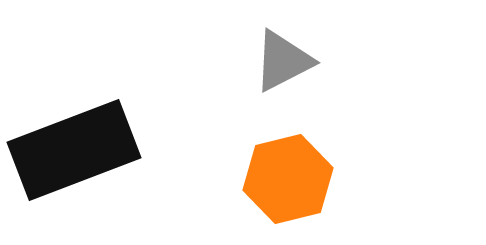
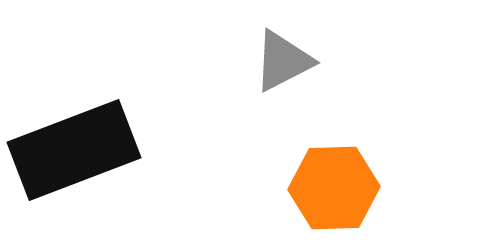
orange hexagon: moved 46 px right, 9 px down; rotated 12 degrees clockwise
